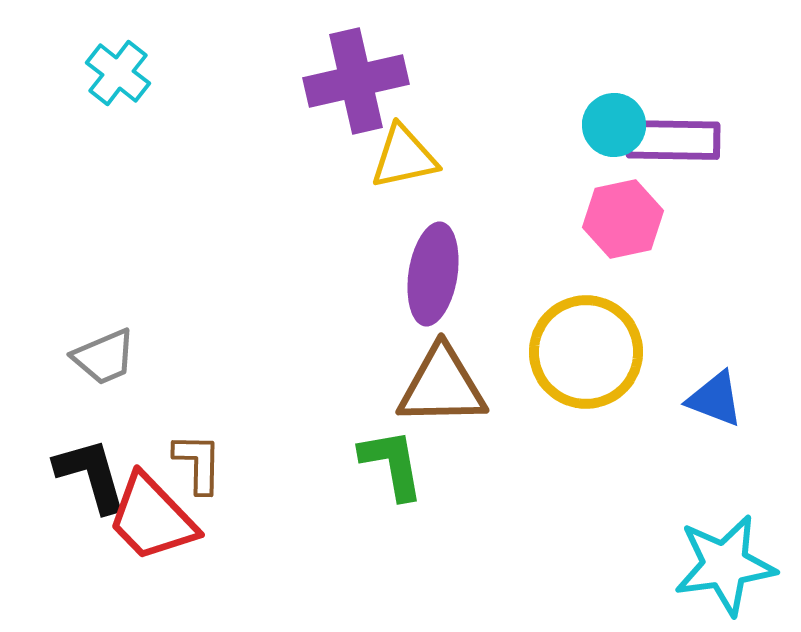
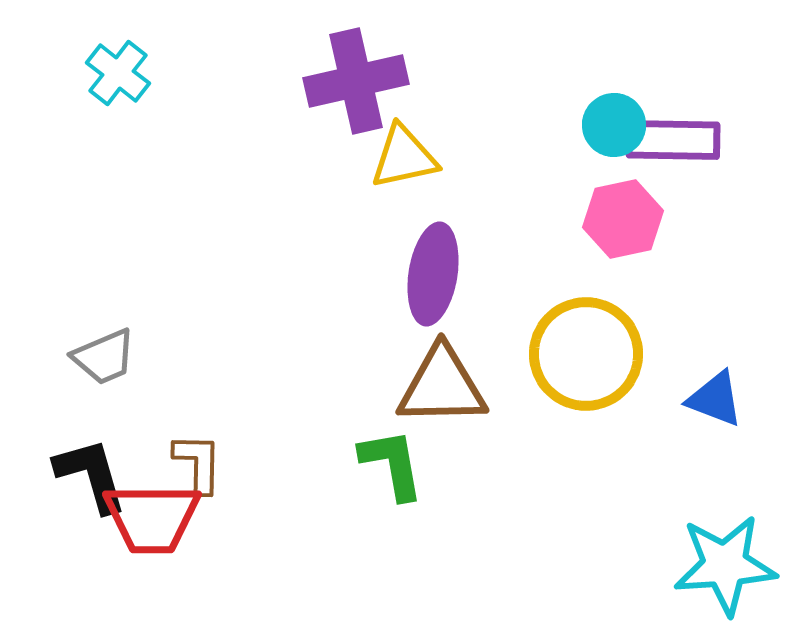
yellow circle: moved 2 px down
red trapezoid: rotated 46 degrees counterclockwise
cyan star: rotated 4 degrees clockwise
